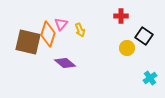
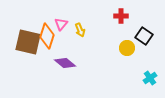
orange diamond: moved 1 px left, 2 px down
